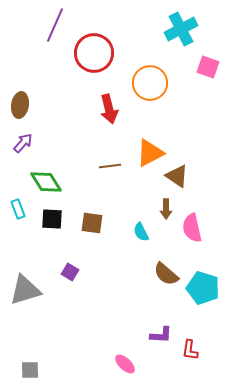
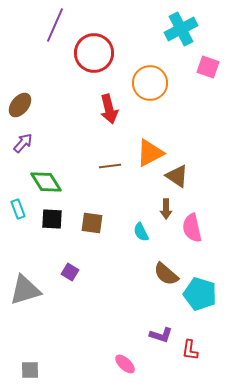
brown ellipse: rotated 30 degrees clockwise
cyan pentagon: moved 3 px left, 6 px down
purple L-shape: rotated 15 degrees clockwise
